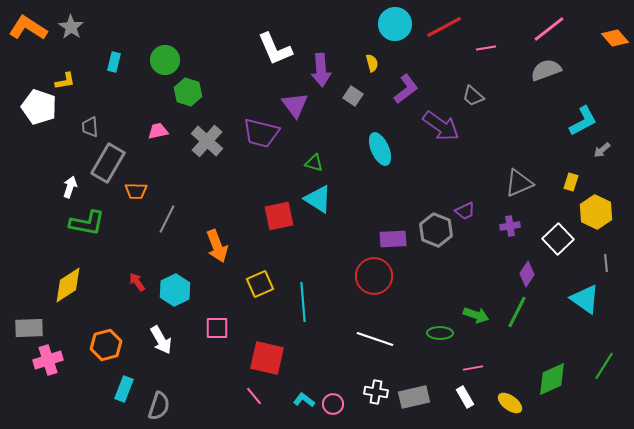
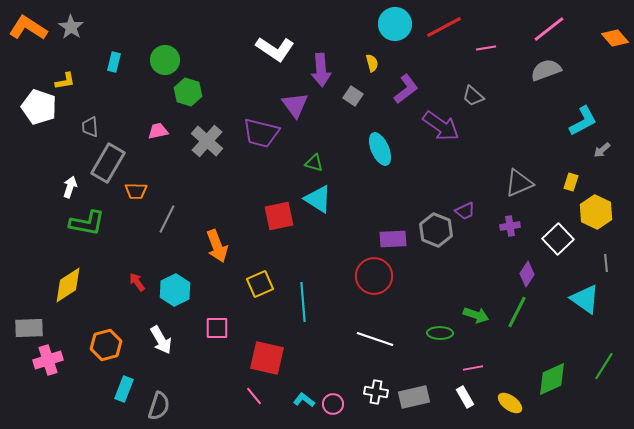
white L-shape at (275, 49): rotated 33 degrees counterclockwise
